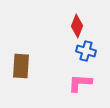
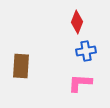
red diamond: moved 4 px up
blue cross: rotated 24 degrees counterclockwise
